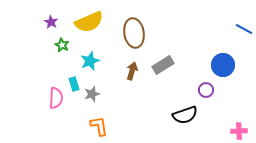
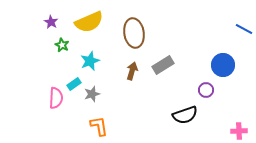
cyan rectangle: rotated 72 degrees clockwise
